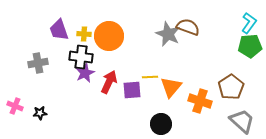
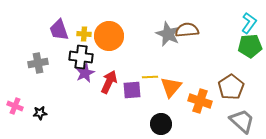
brown semicircle: moved 1 px left, 3 px down; rotated 25 degrees counterclockwise
